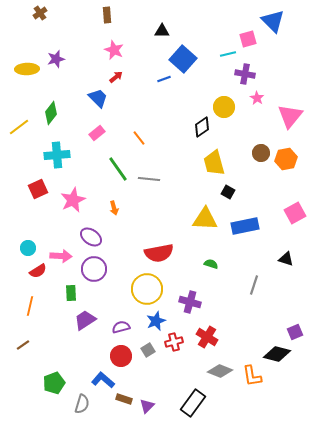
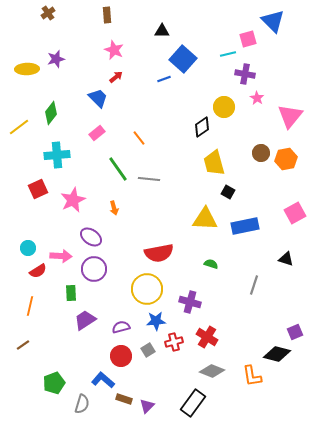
brown cross at (40, 13): moved 8 px right
blue star at (156, 321): rotated 18 degrees clockwise
gray diamond at (220, 371): moved 8 px left
